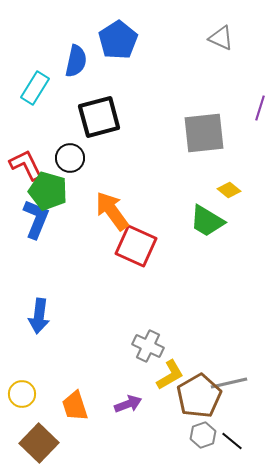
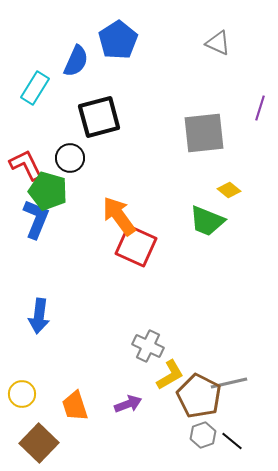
gray triangle: moved 3 px left, 5 px down
blue semicircle: rotated 12 degrees clockwise
orange arrow: moved 7 px right, 5 px down
green trapezoid: rotated 9 degrees counterclockwise
brown pentagon: rotated 15 degrees counterclockwise
